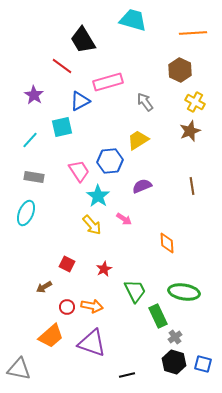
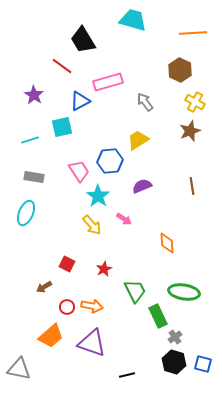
cyan line: rotated 30 degrees clockwise
